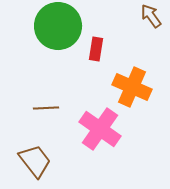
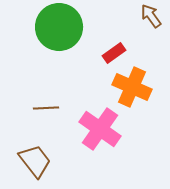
green circle: moved 1 px right, 1 px down
red rectangle: moved 18 px right, 4 px down; rotated 45 degrees clockwise
